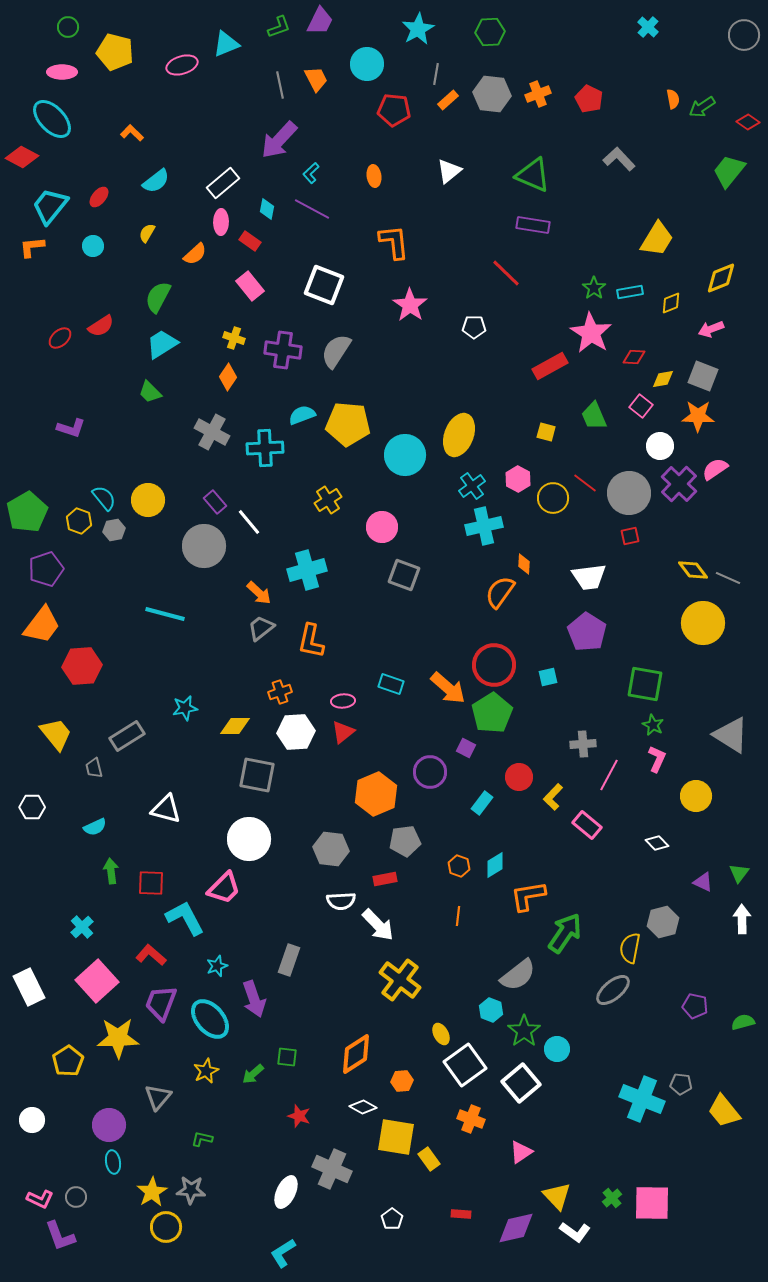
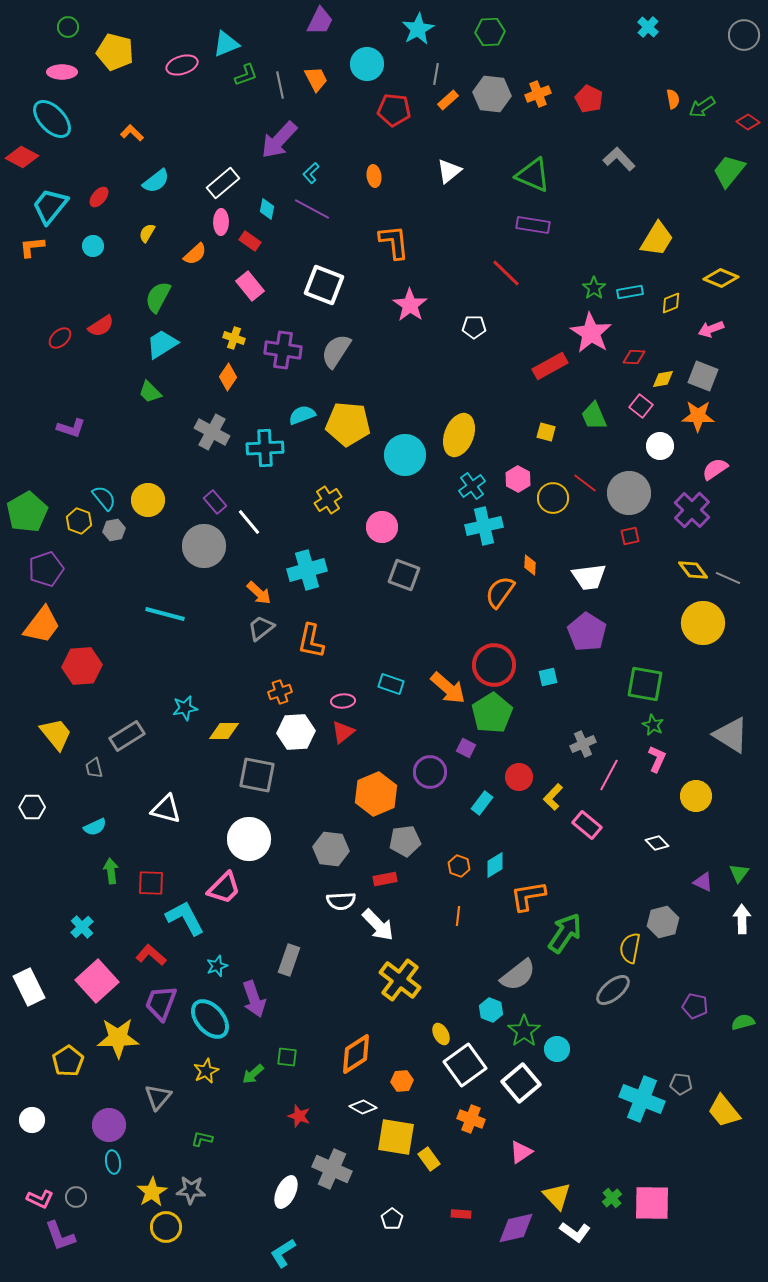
green L-shape at (279, 27): moved 33 px left, 48 px down
yellow diamond at (721, 278): rotated 44 degrees clockwise
purple cross at (679, 484): moved 13 px right, 26 px down
orange diamond at (524, 564): moved 6 px right, 1 px down
yellow diamond at (235, 726): moved 11 px left, 5 px down
gray cross at (583, 744): rotated 20 degrees counterclockwise
